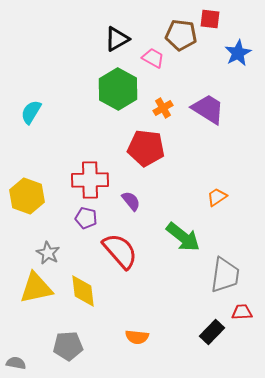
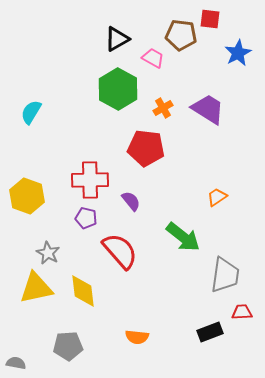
black rectangle: moved 2 px left; rotated 25 degrees clockwise
